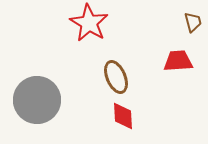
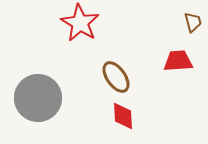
red star: moved 9 px left
brown ellipse: rotated 12 degrees counterclockwise
gray circle: moved 1 px right, 2 px up
